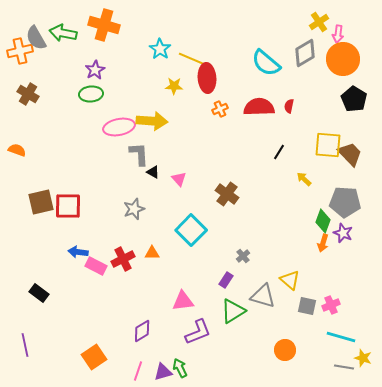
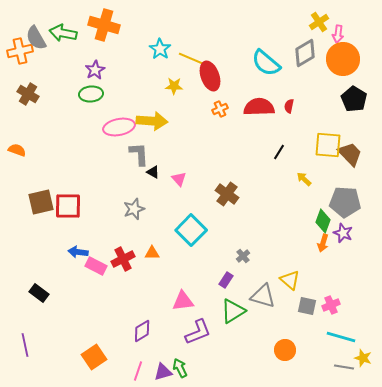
red ellipse at (207, 78): moved 3 px right, 2 px up; rotated 16 degrees counterclockwise
